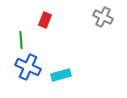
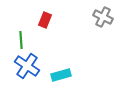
blue cross: moved 1 px left, 1 px up; rotated 10 degrees clockwise
